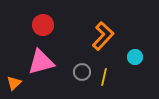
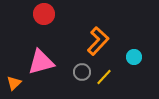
red circle: moved 1 px right, 11 px up
orange L-shape: moved 5 px left, 5 px down
cyan circle: moved 1 px left
yellow line: rotated 30 degrees clockwise
